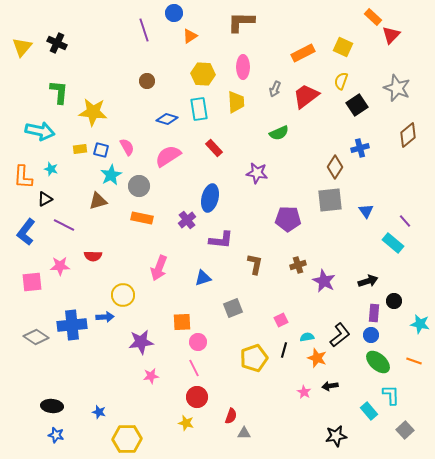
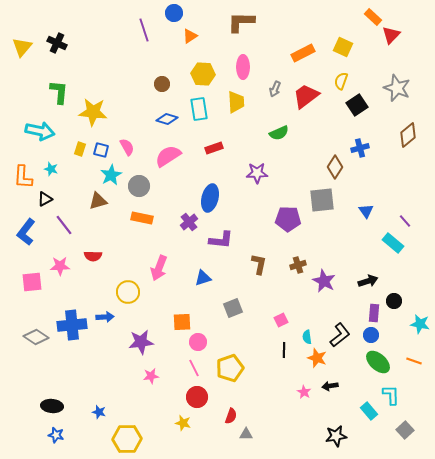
brown circle at (147, 81): moved 15 px right, 3 px down
red rectangle at (214, 148): rotated 66 degrees counterclockwise
yellow rectangle at (80, 149): rotated 64 degrees counterclockwise
purple star at (257, 173): rotated 10 degrees counterclockwise
gray square at (330, 200): moved 8 px left
purple cross at (187, 220): moved 2 px right, 2 px down
purple line at (64, 225): rotated 25 degrees clockwise
brown L-shape at (255, 264): moved 4 px right
yellow circle at (123, 295): moved 5 px right, 3 px up
cyan semicircle at (307, 337): rotated 88 degrees counterclockwise
black line at (284, 350): rotated 14 degrees counterclockwise
yellow pentagon at (254, 358): moved 24 px left, 10 px down
yellow star at (186, 423): moved 3 px left
gray triangle at (244, 433): moved 2 px right, 1 px down
